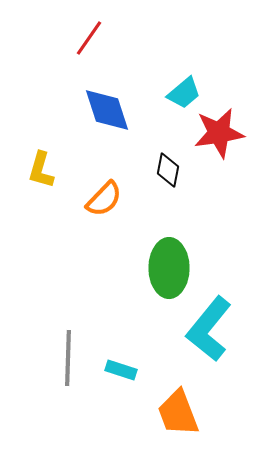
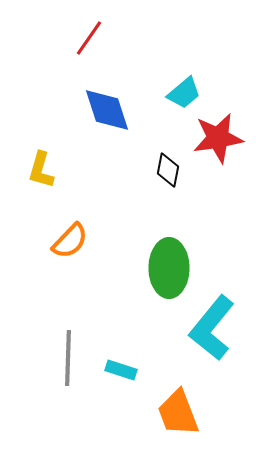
red star: moved 1 px left, 5 px down
orange semicircle: moved 34 px left, 42 px down
cyan L-shape: moved 3 px right, 1 px up
